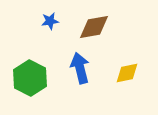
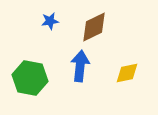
brown diamond: rotated 16 degrees counterclockwise
blue arrow: moved 2 px up; rotated 20 degrees clockwise
green hexagon: rotated 16 degrees counterclockwise
